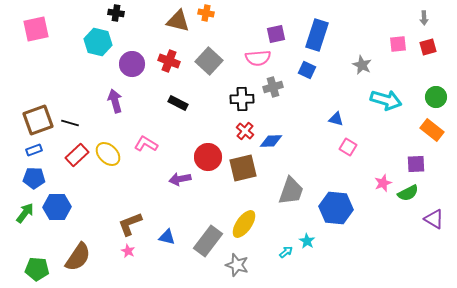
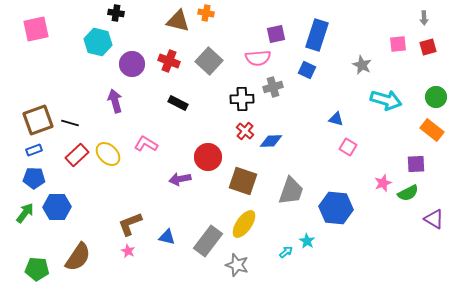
brown square at (243, 168): moved 13 px down; rotated 32 degrees clockwise
